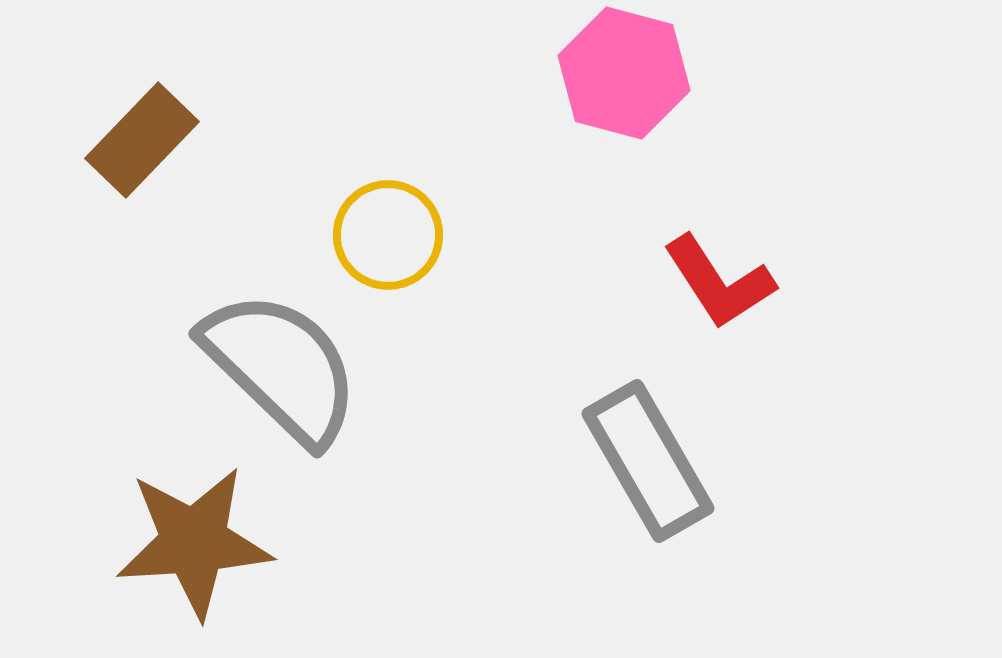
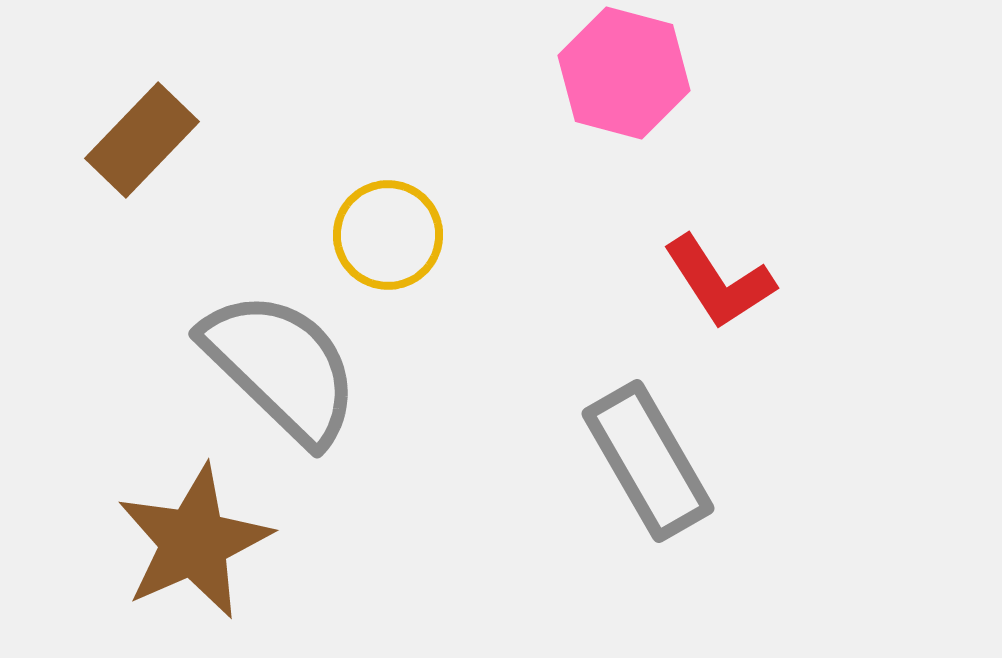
brown star: rotated 20 degrees counterclockwise
